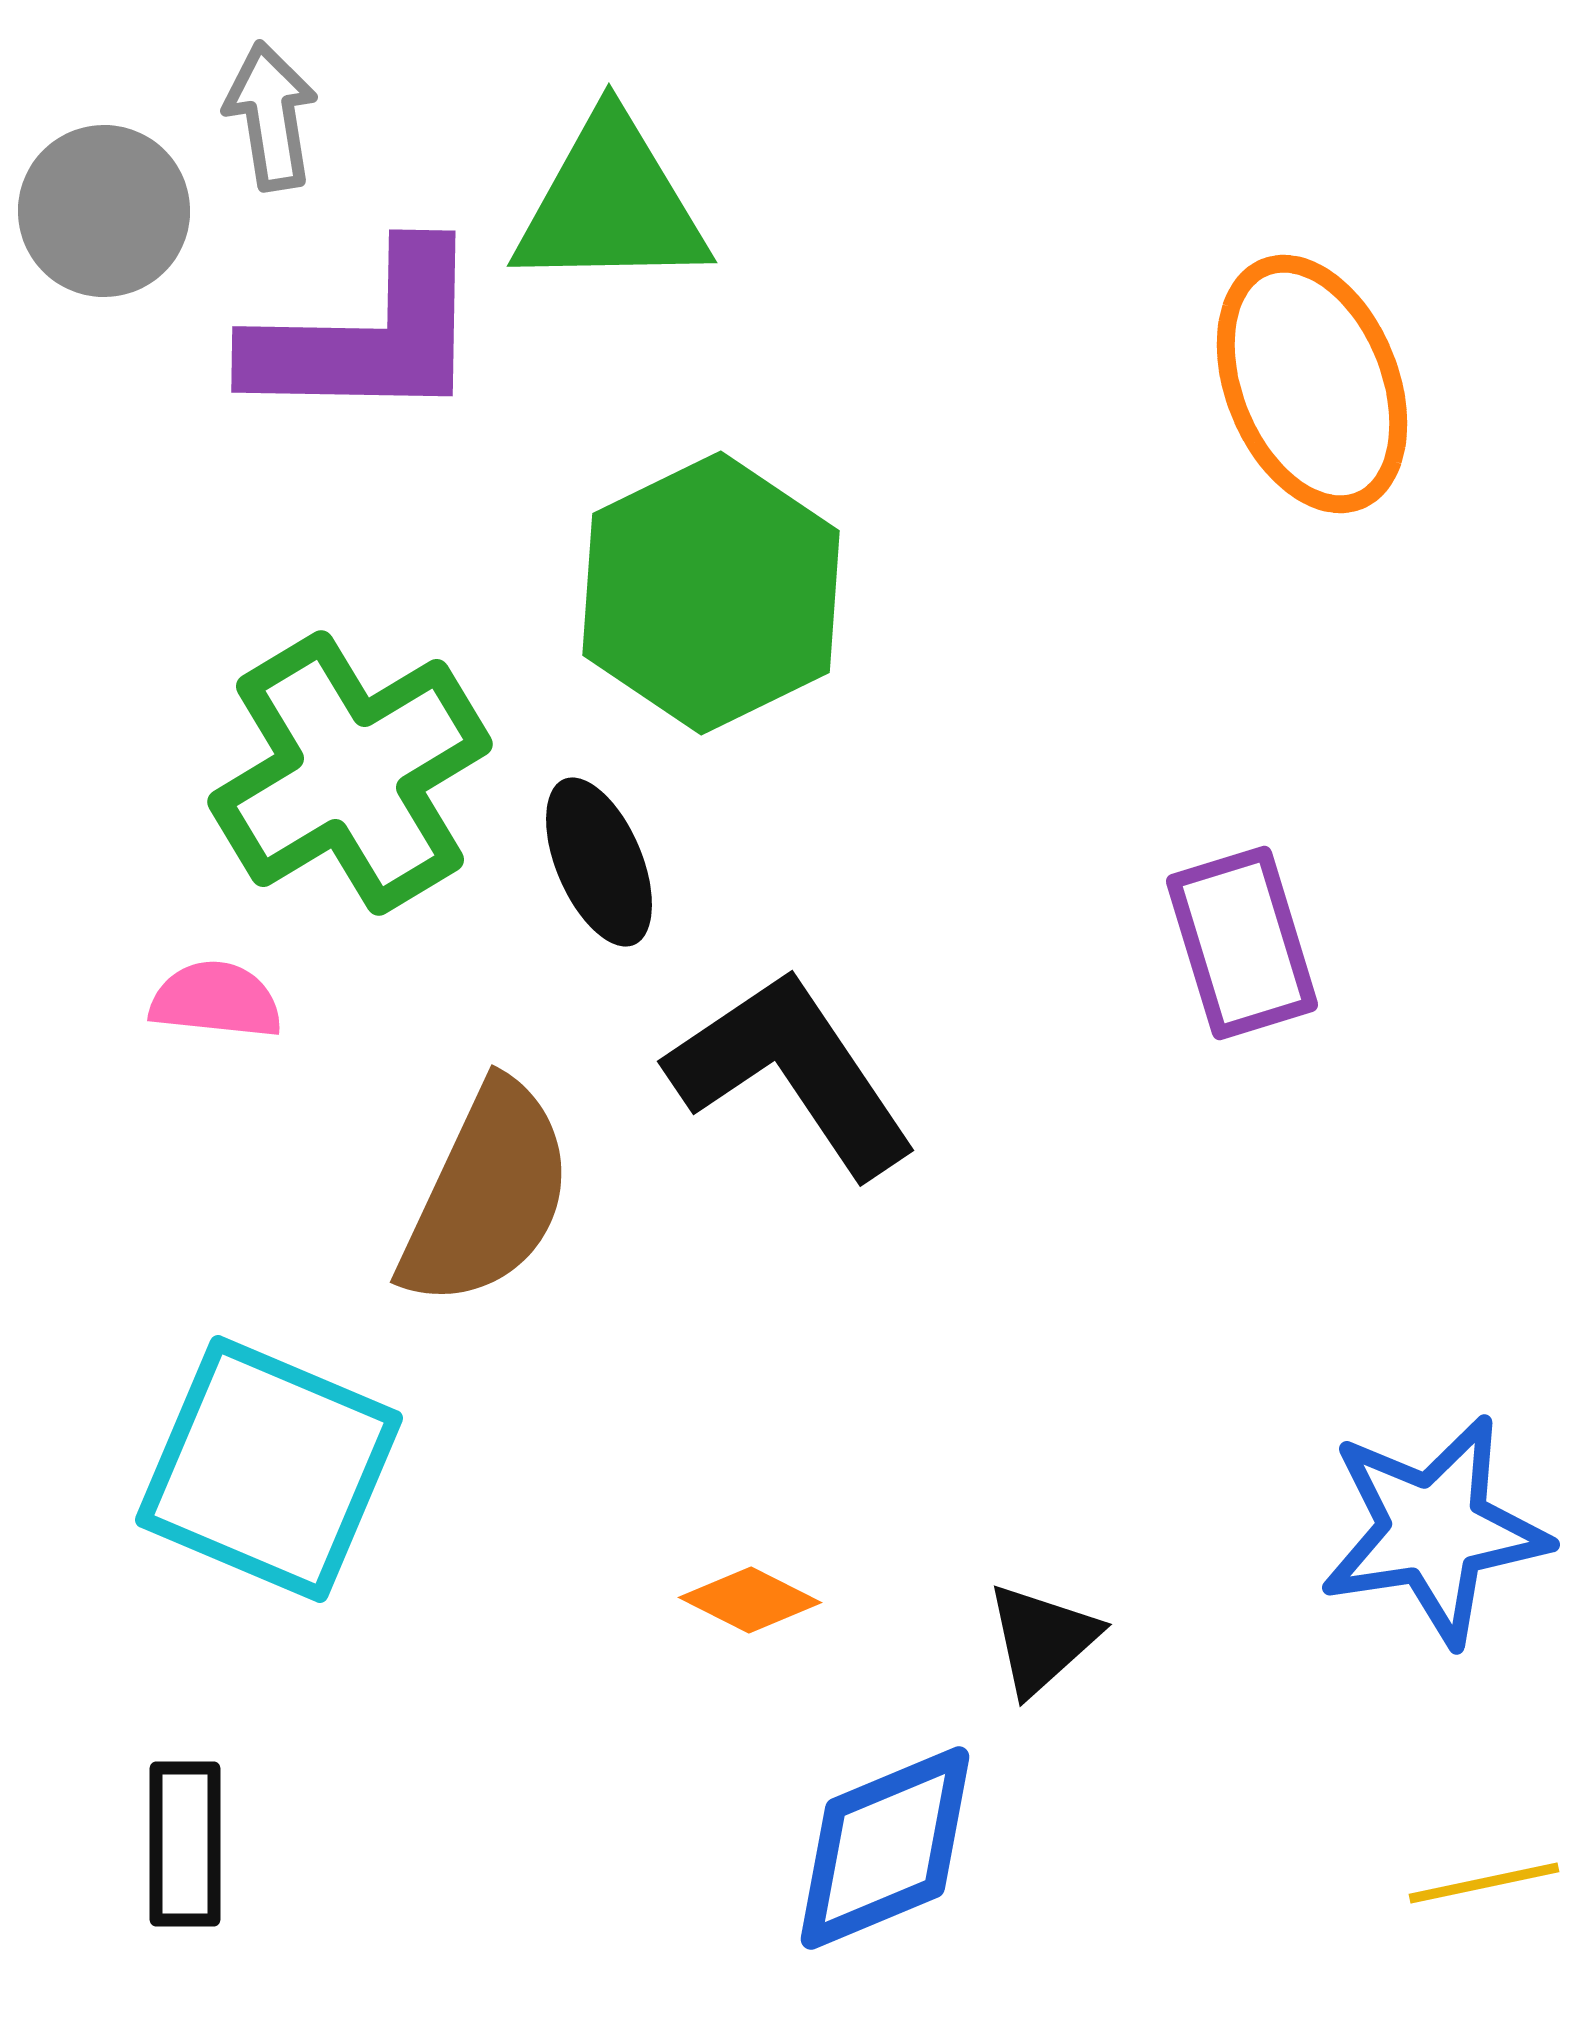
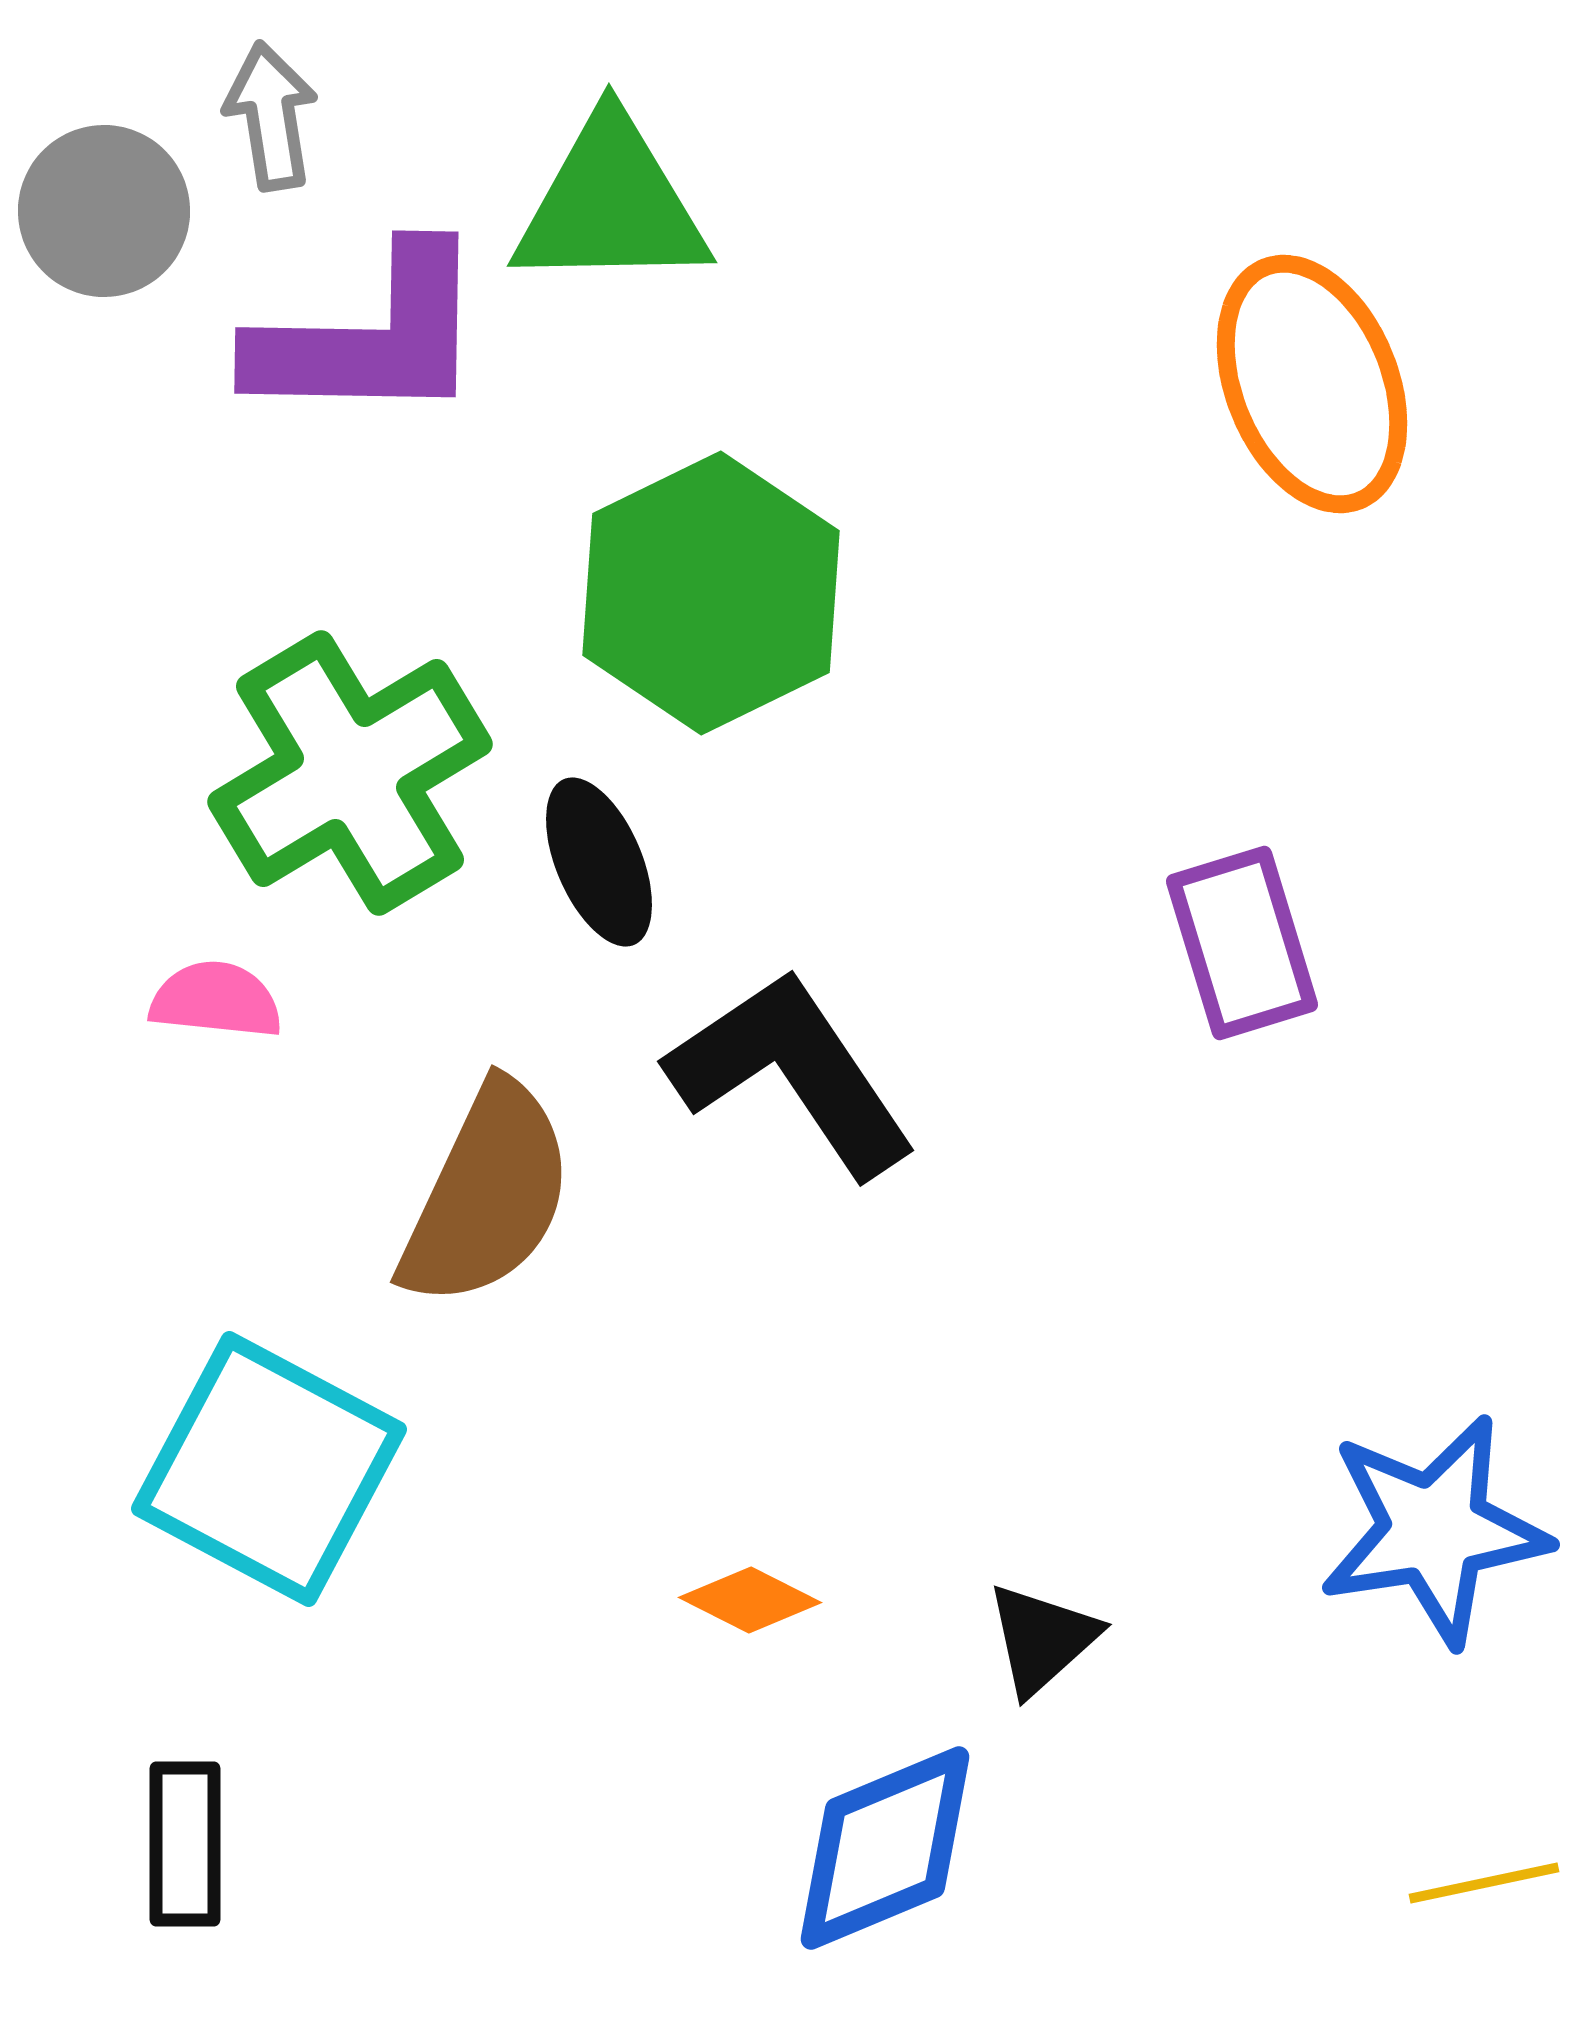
purple L-shape: moved 3 px right, 1 px down
cyan square: rotated 5 degrees clockwise
